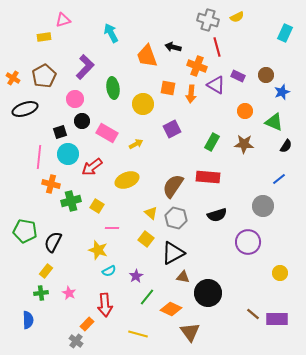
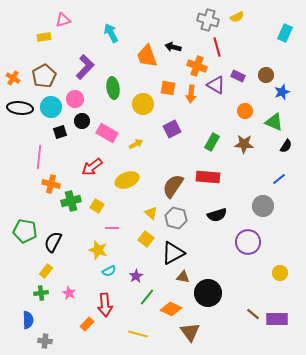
black ellipse at (25, 109): moved 5 px left, 1 px up; rotated 25 degrees clockwise
cyan circle at (68, 154): moved 17 px left, 47 px up
gray cross at (76, 341): moved 31 px left; rotated 32 degrees counterclockwise
